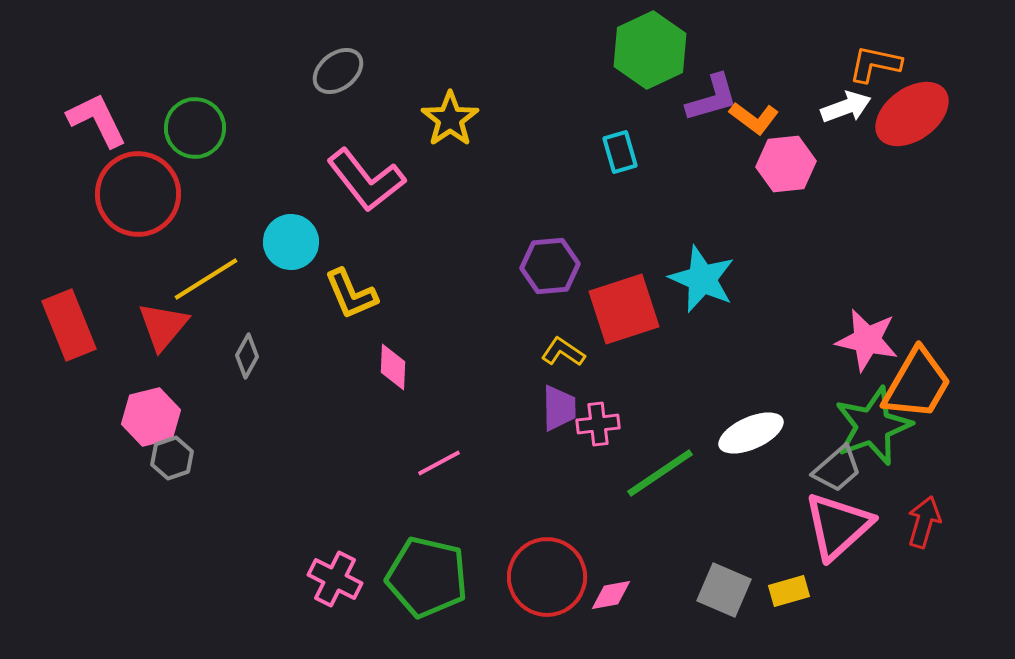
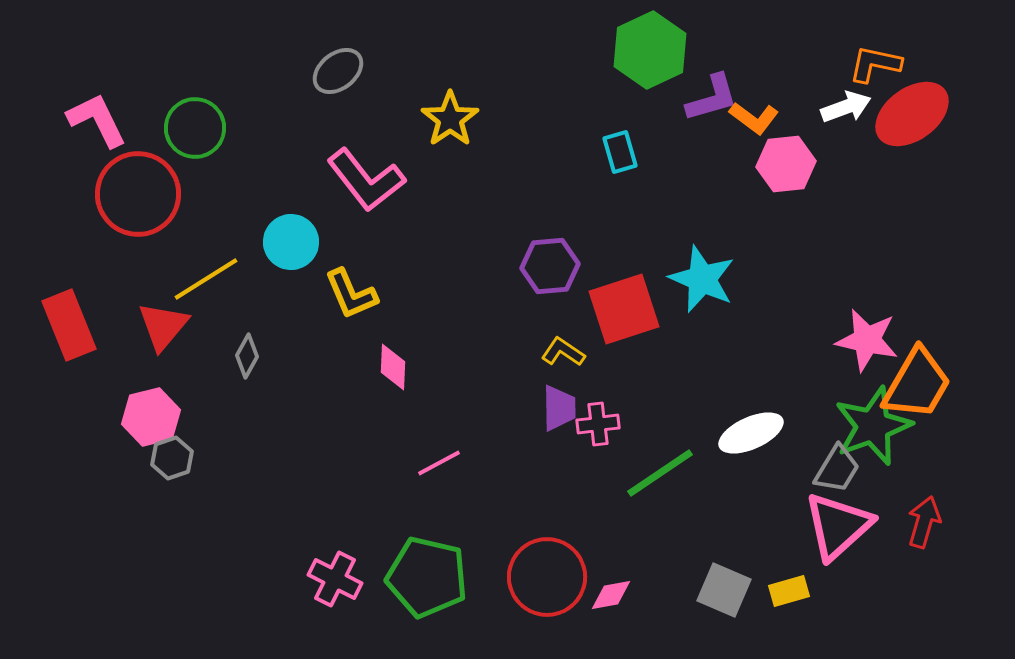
gray trapezoid at (837, 469): rotated 18 degrees counterclockwise
